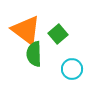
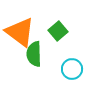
orange triangle: moved 6 px left, 2 px down
green square: moved 3 px up
